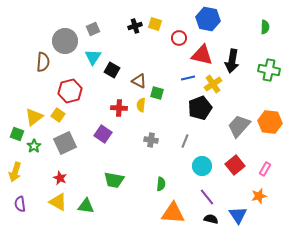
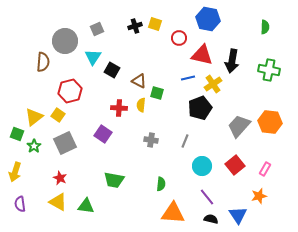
gray square at (93, 29): moved 4 px right
